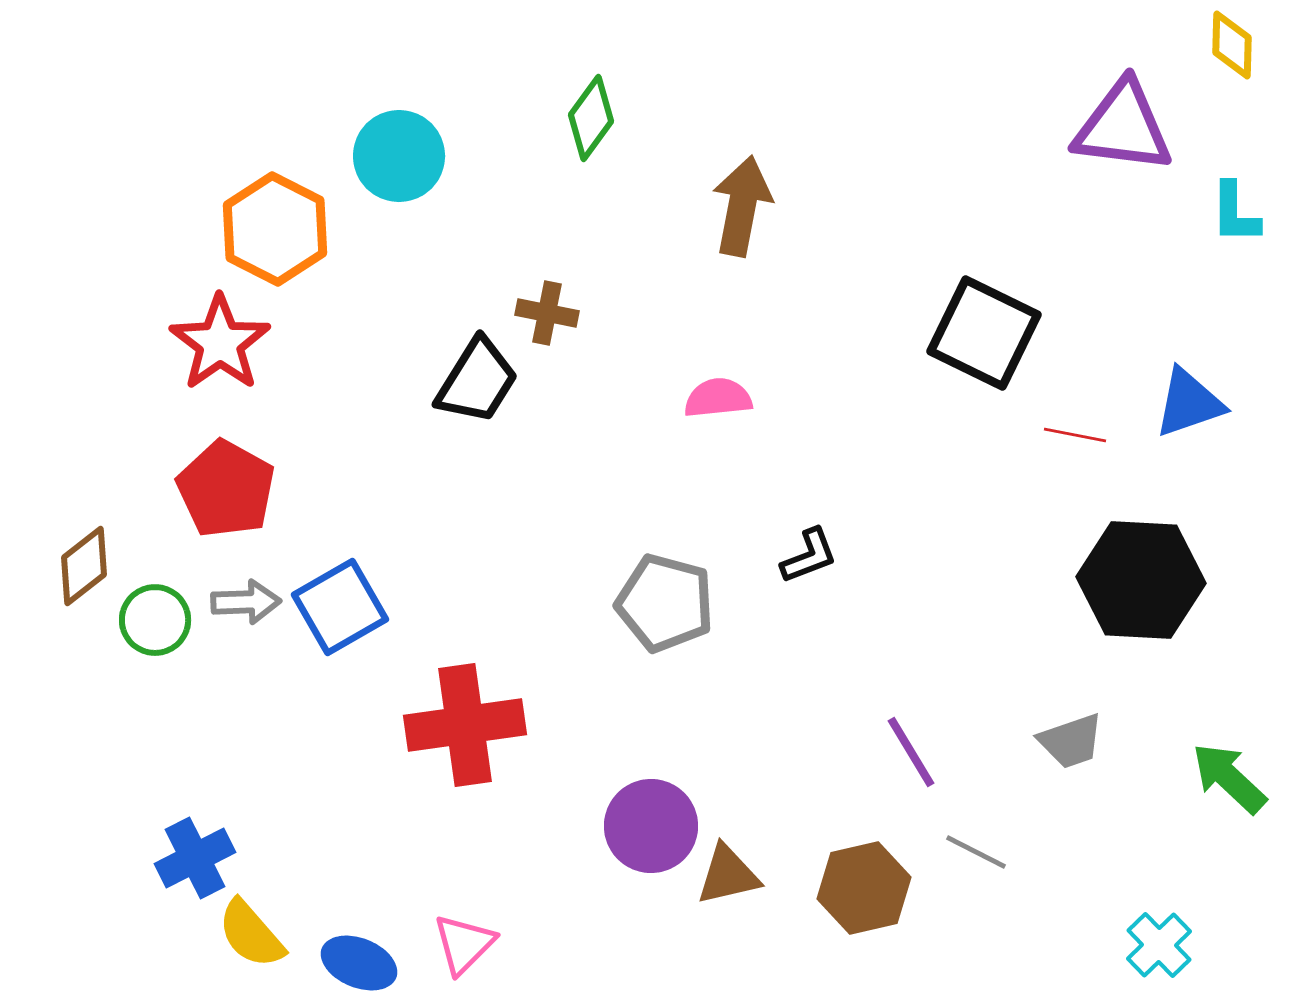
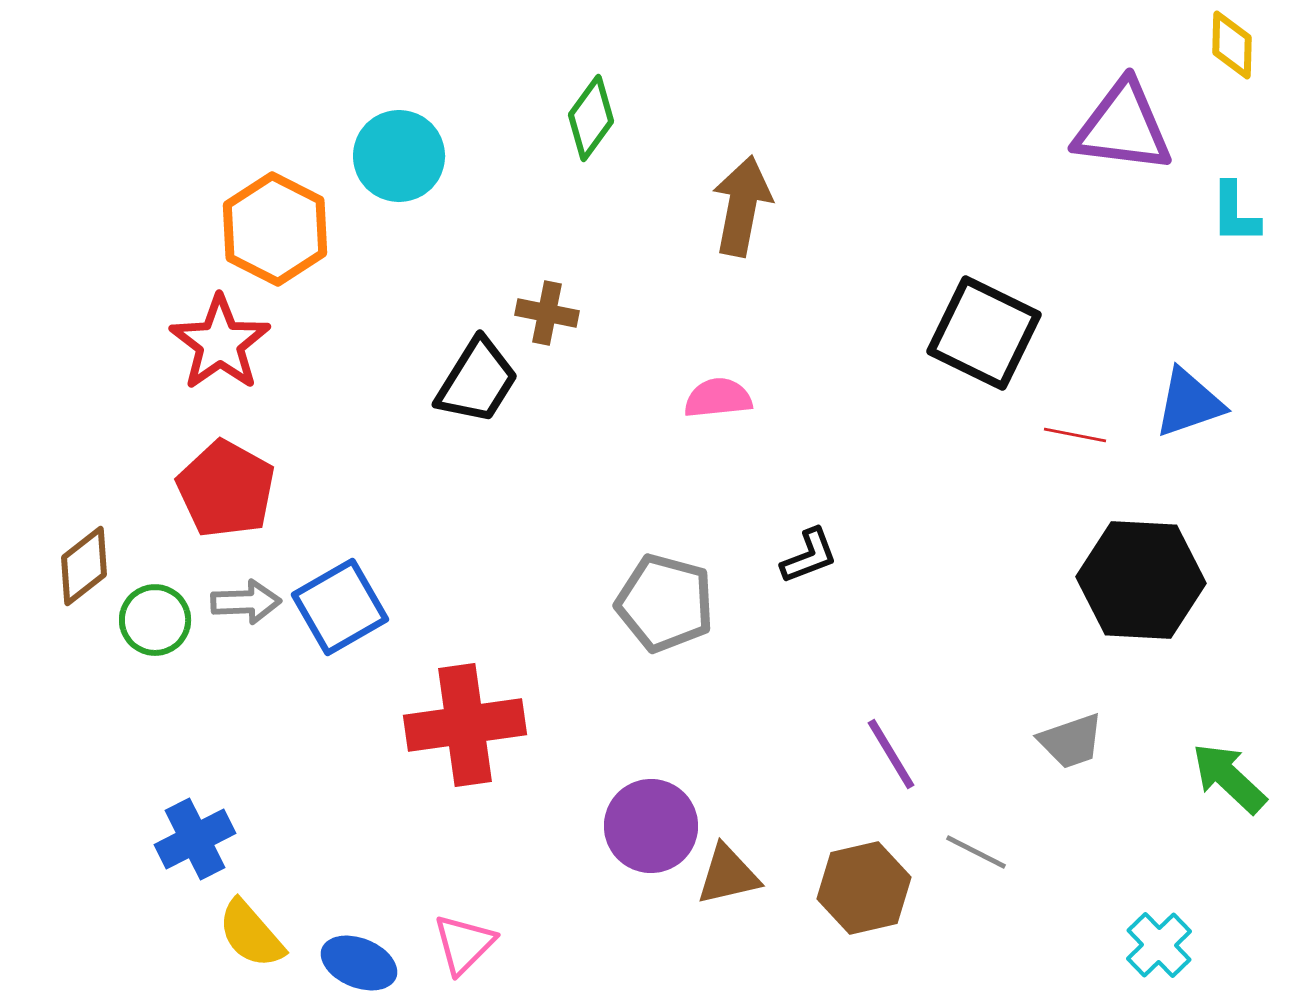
purple line: moved 20 px left, 2 px down
blue cross: moved 19 px up
